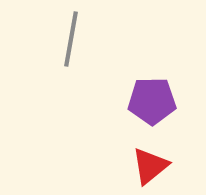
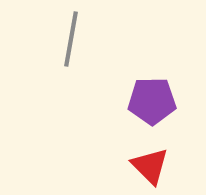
red triangle: rotated 36 degrees counterclockwise
